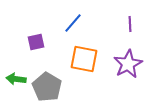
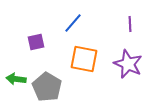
purple star: rotated 20 degrees counterclockwise
